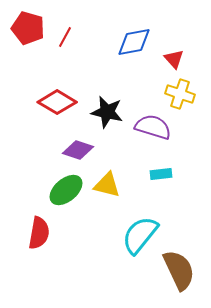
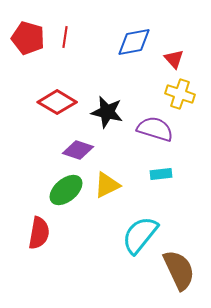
red pentagon: moved 10 px down
red line: rotated 20 degrees counterclockwise
purple semicircle: moved 2 px right, 2 px down
yellow triangle: rotated 40 degrees counterclockwise
